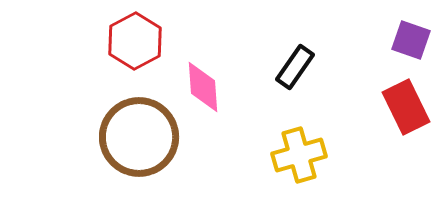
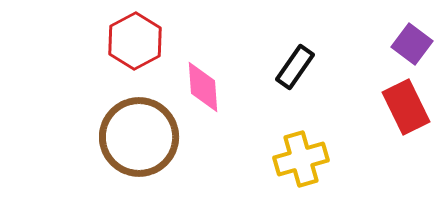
purple square: moved 1 px right, 4 px down; rotated 18 degrees clockwise
yellow cross: moved 2 px right, 4 px down
